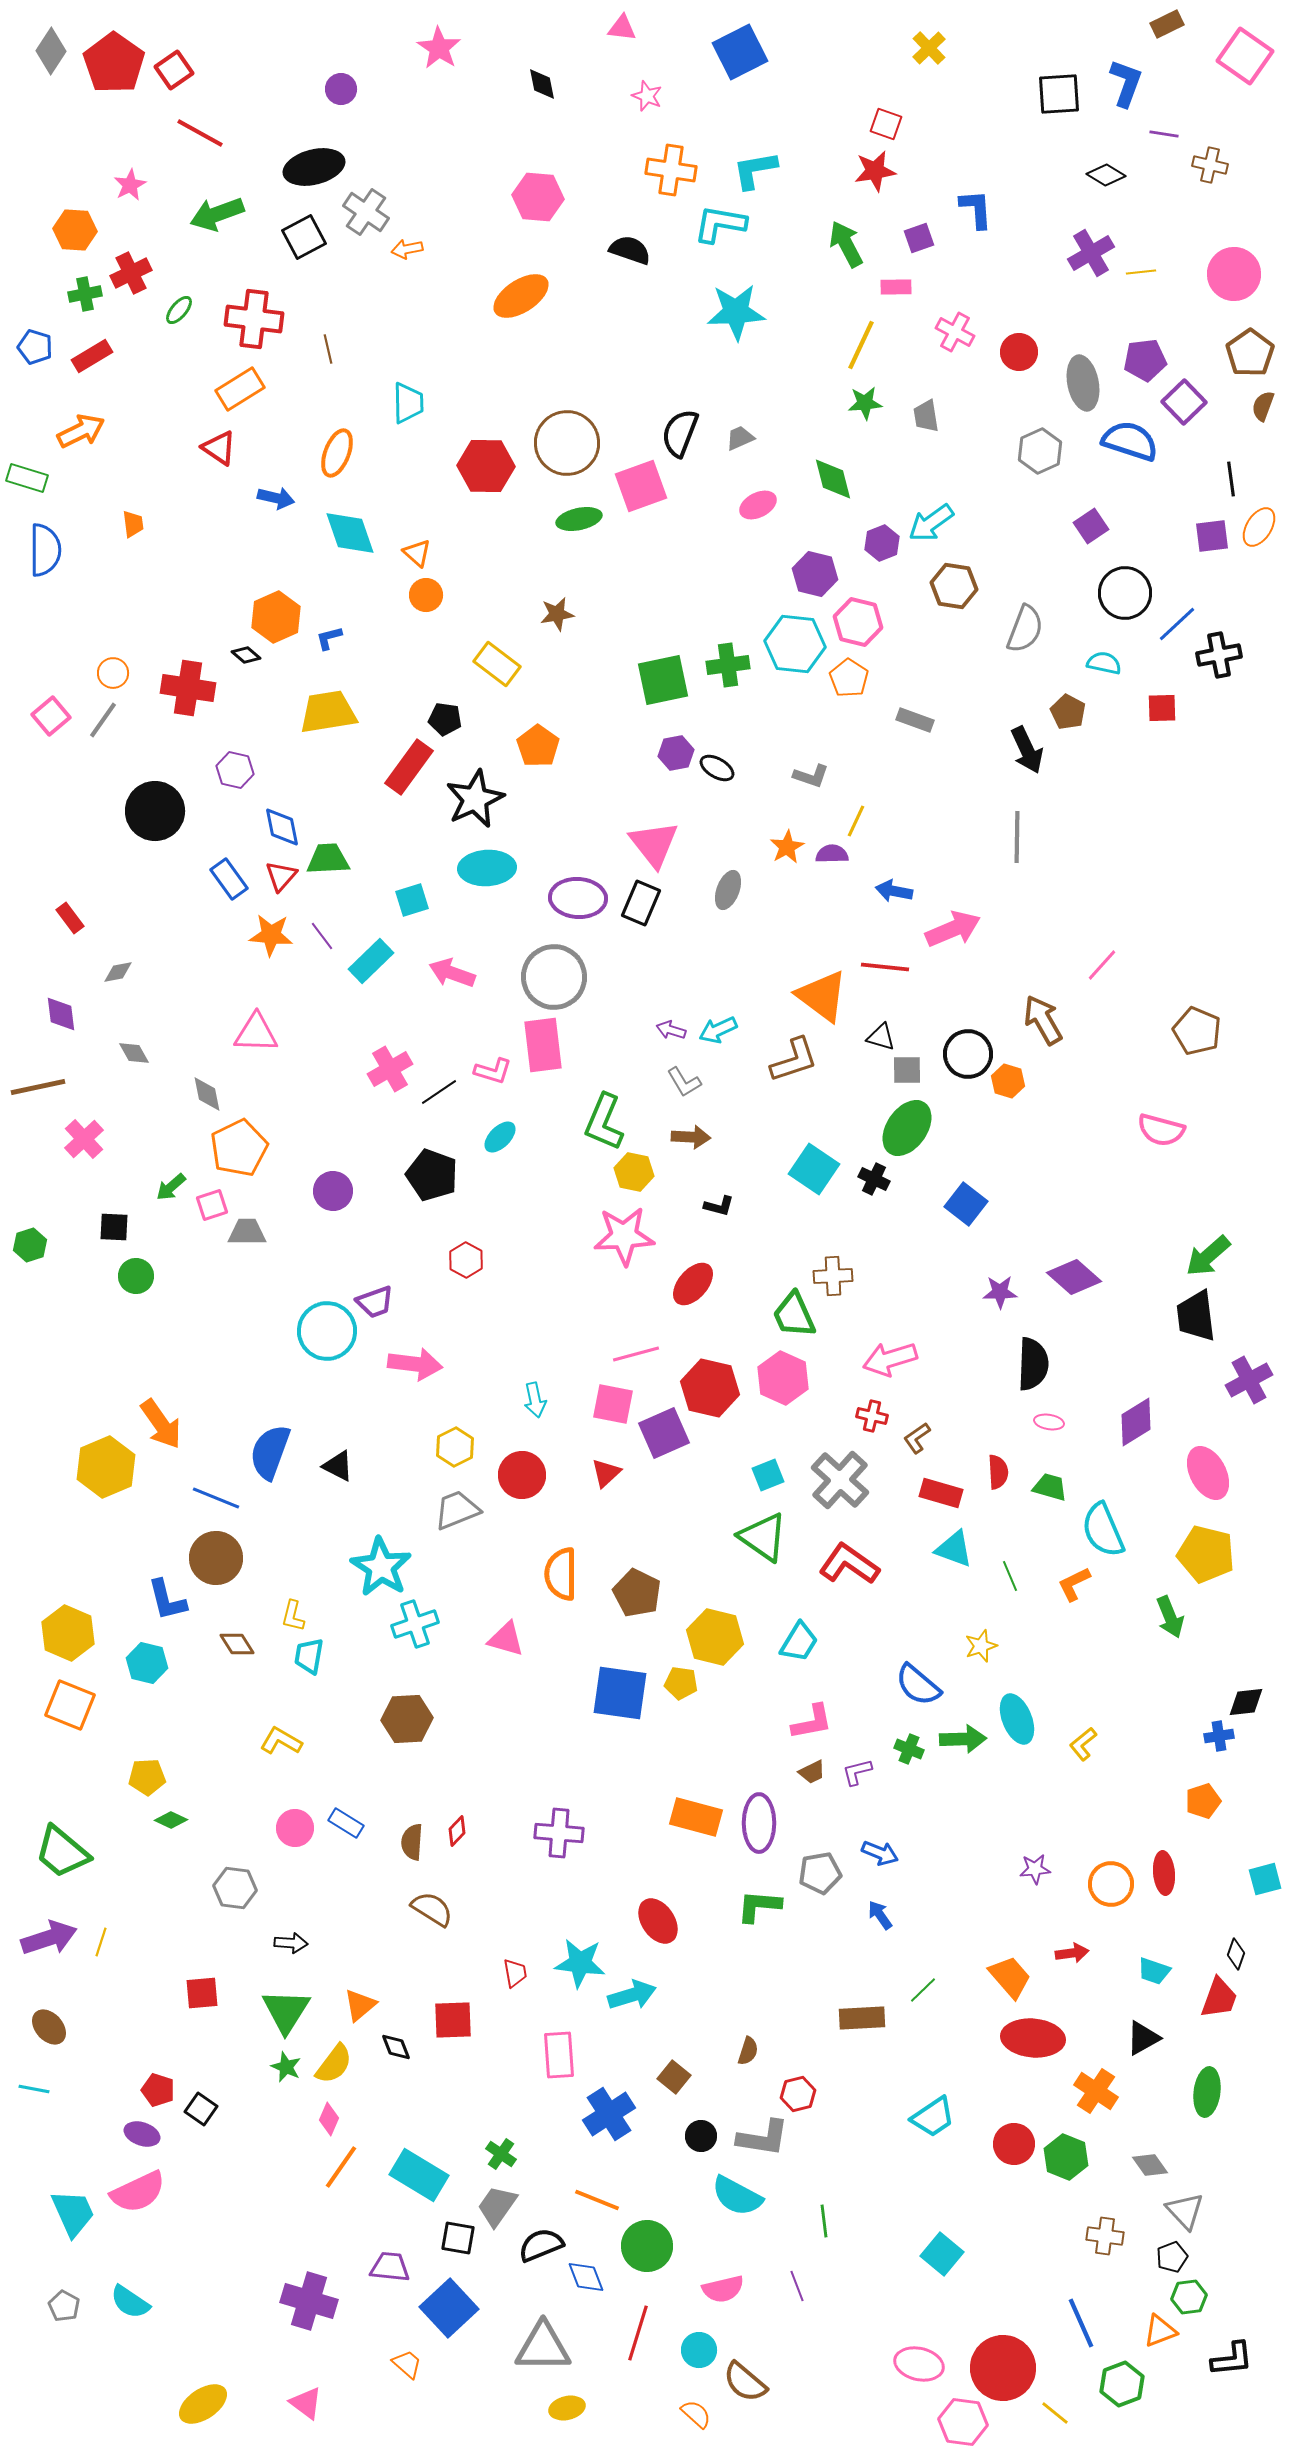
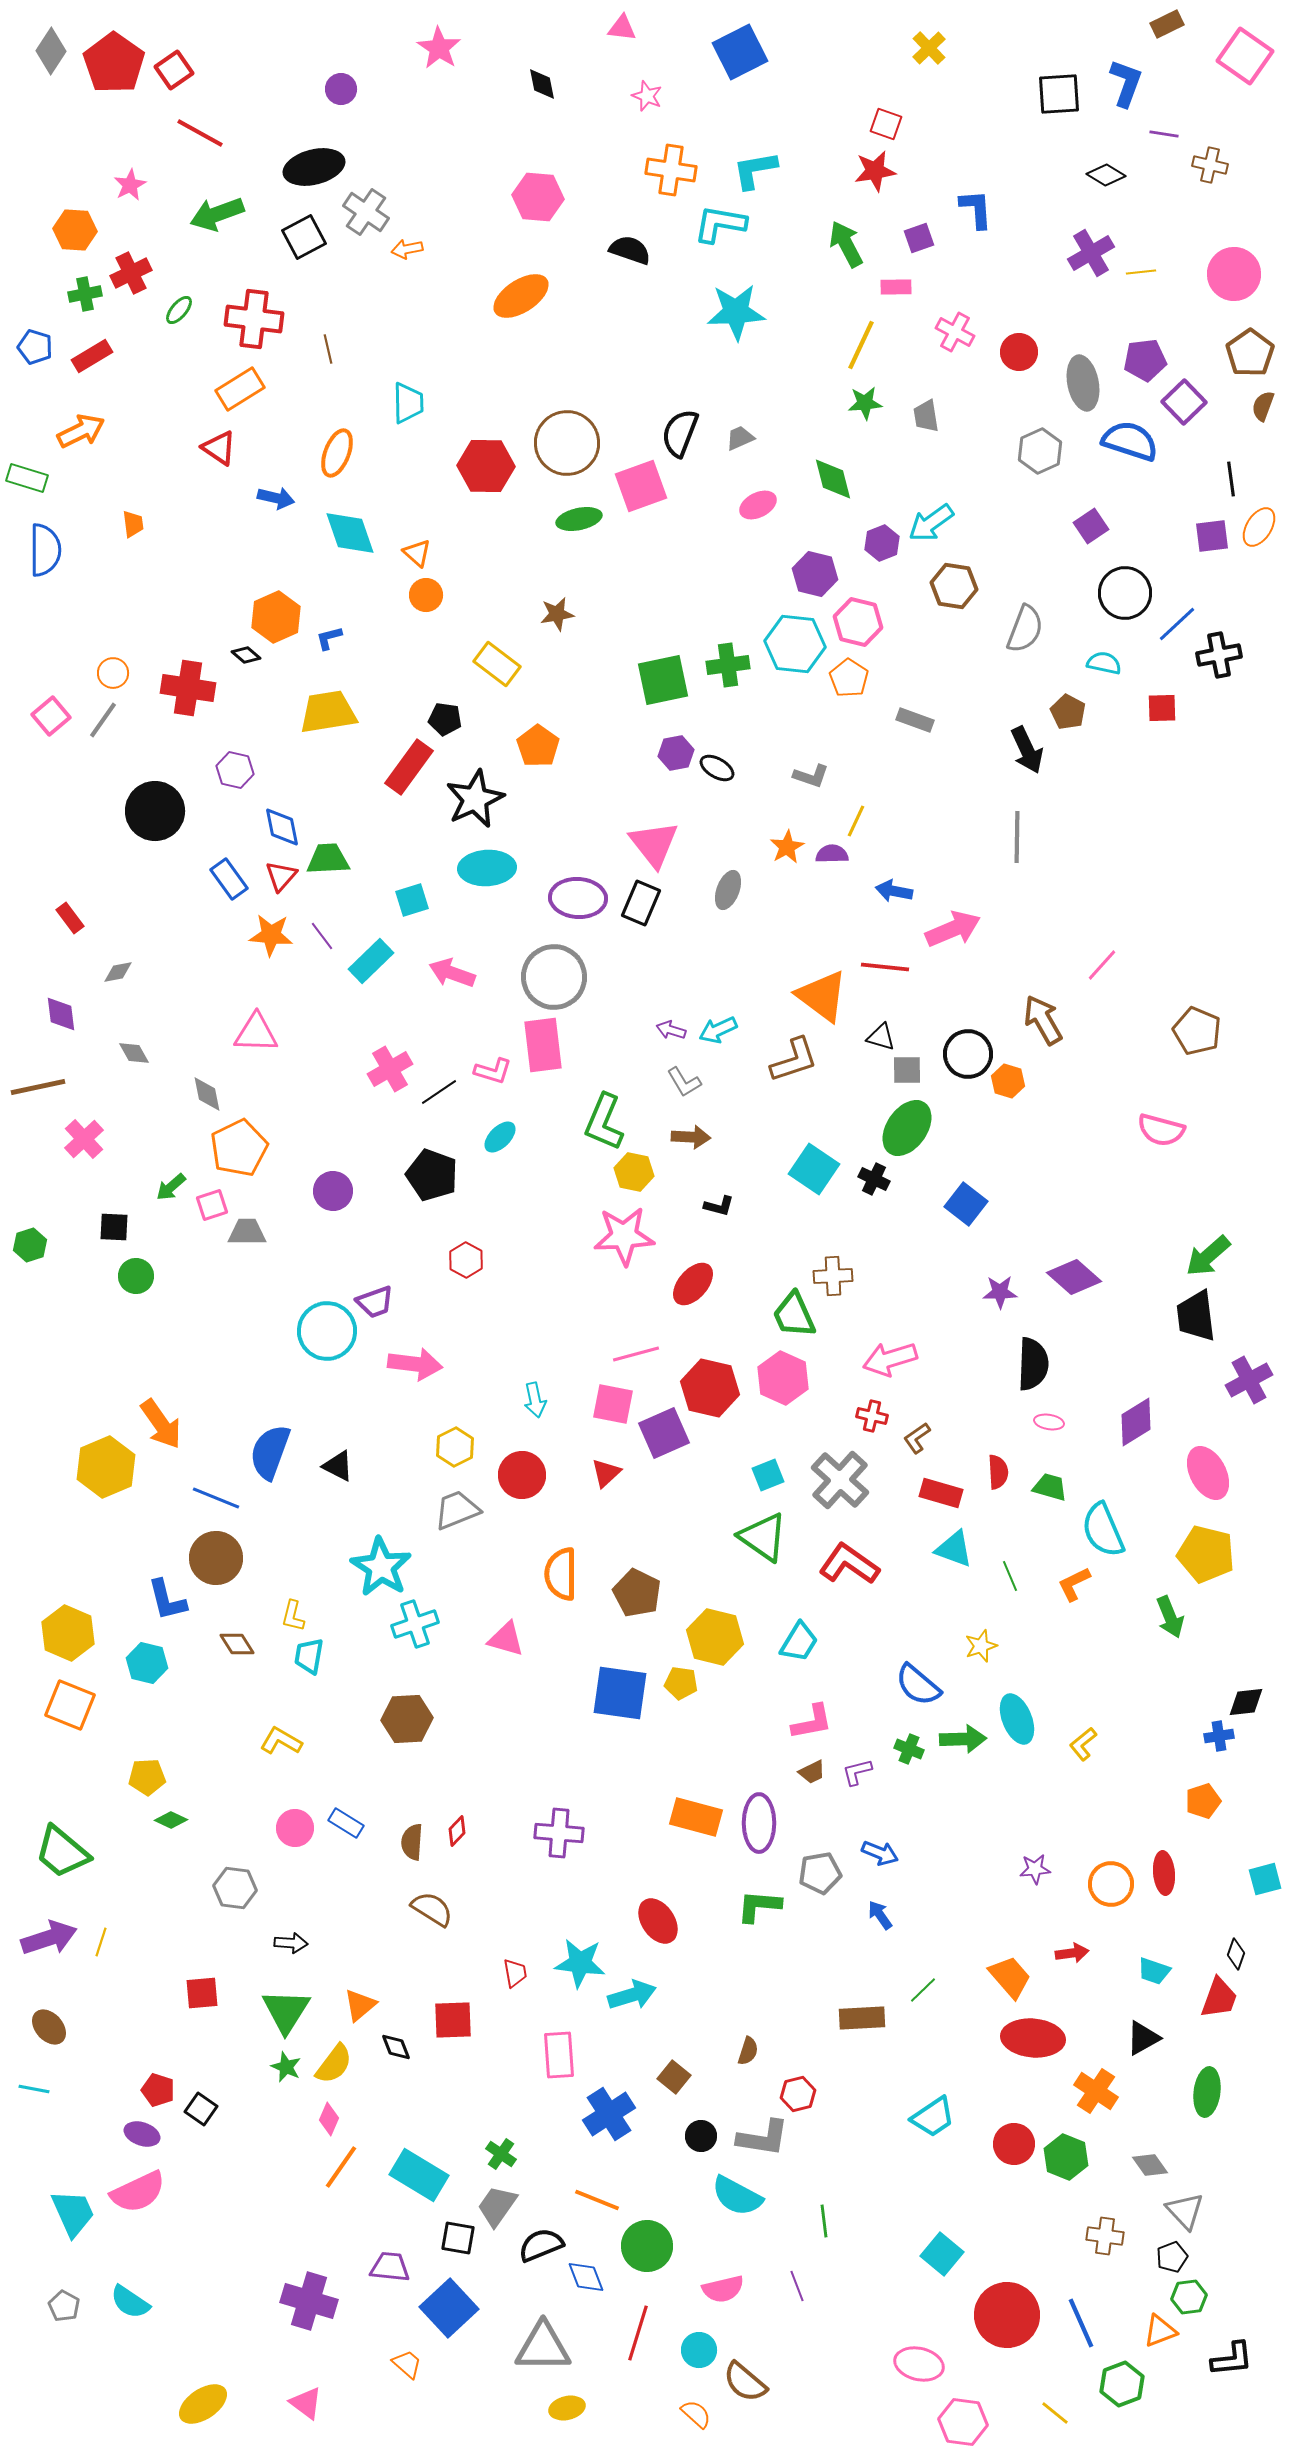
red circle at (1003, 2368): moved 4 px right, 53 px up
